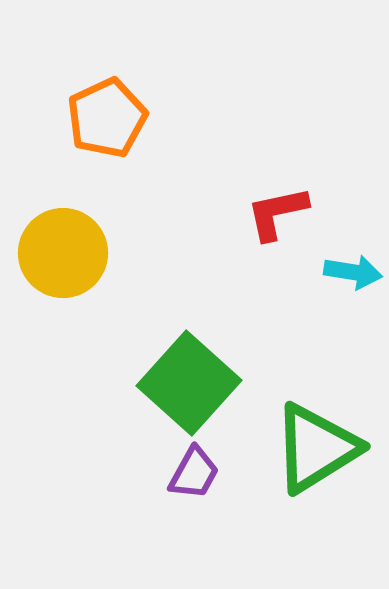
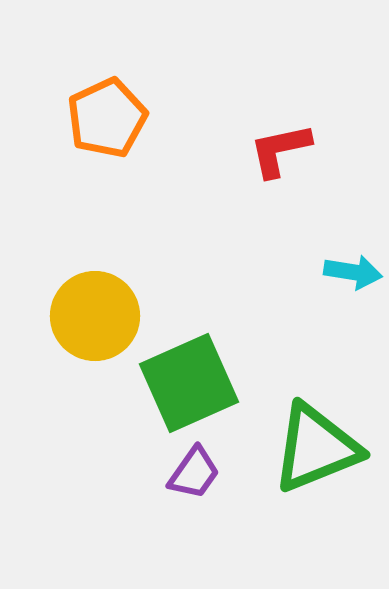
red L-shape: moved 3 px right, 63 px up
yellow circle: moved 32 px right, 63 px down
green square: rotated 24 degrees clockwise
green triangle: rotated 10 degrees clockwise
purple trapezoid: rotated 6 degrees clockwise
